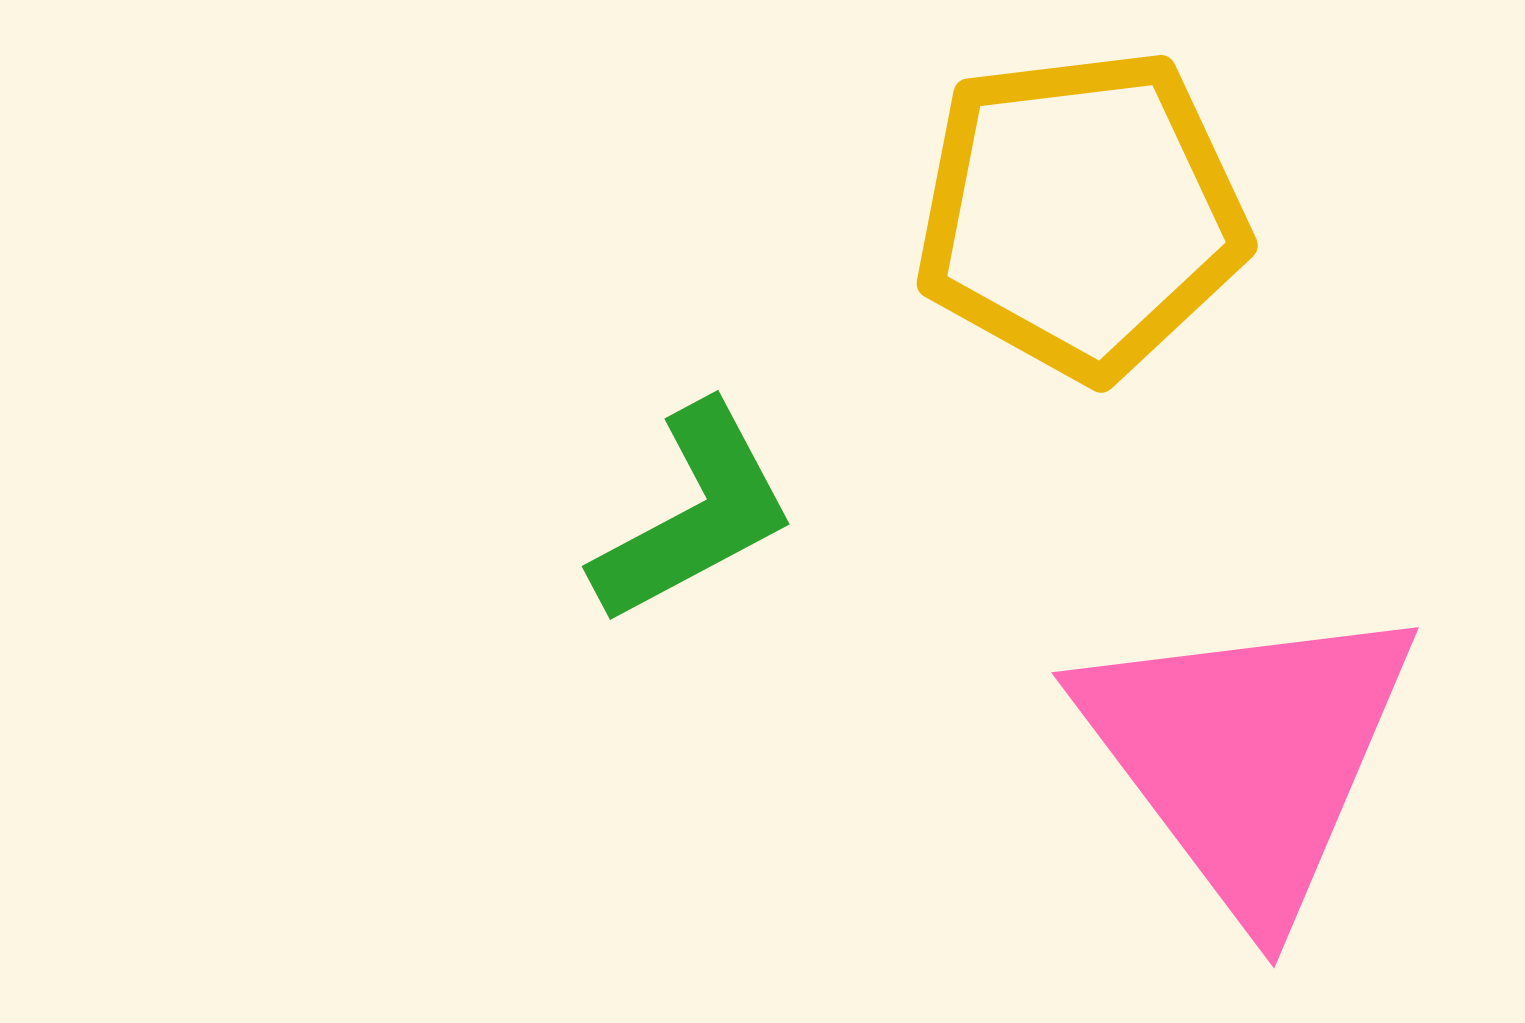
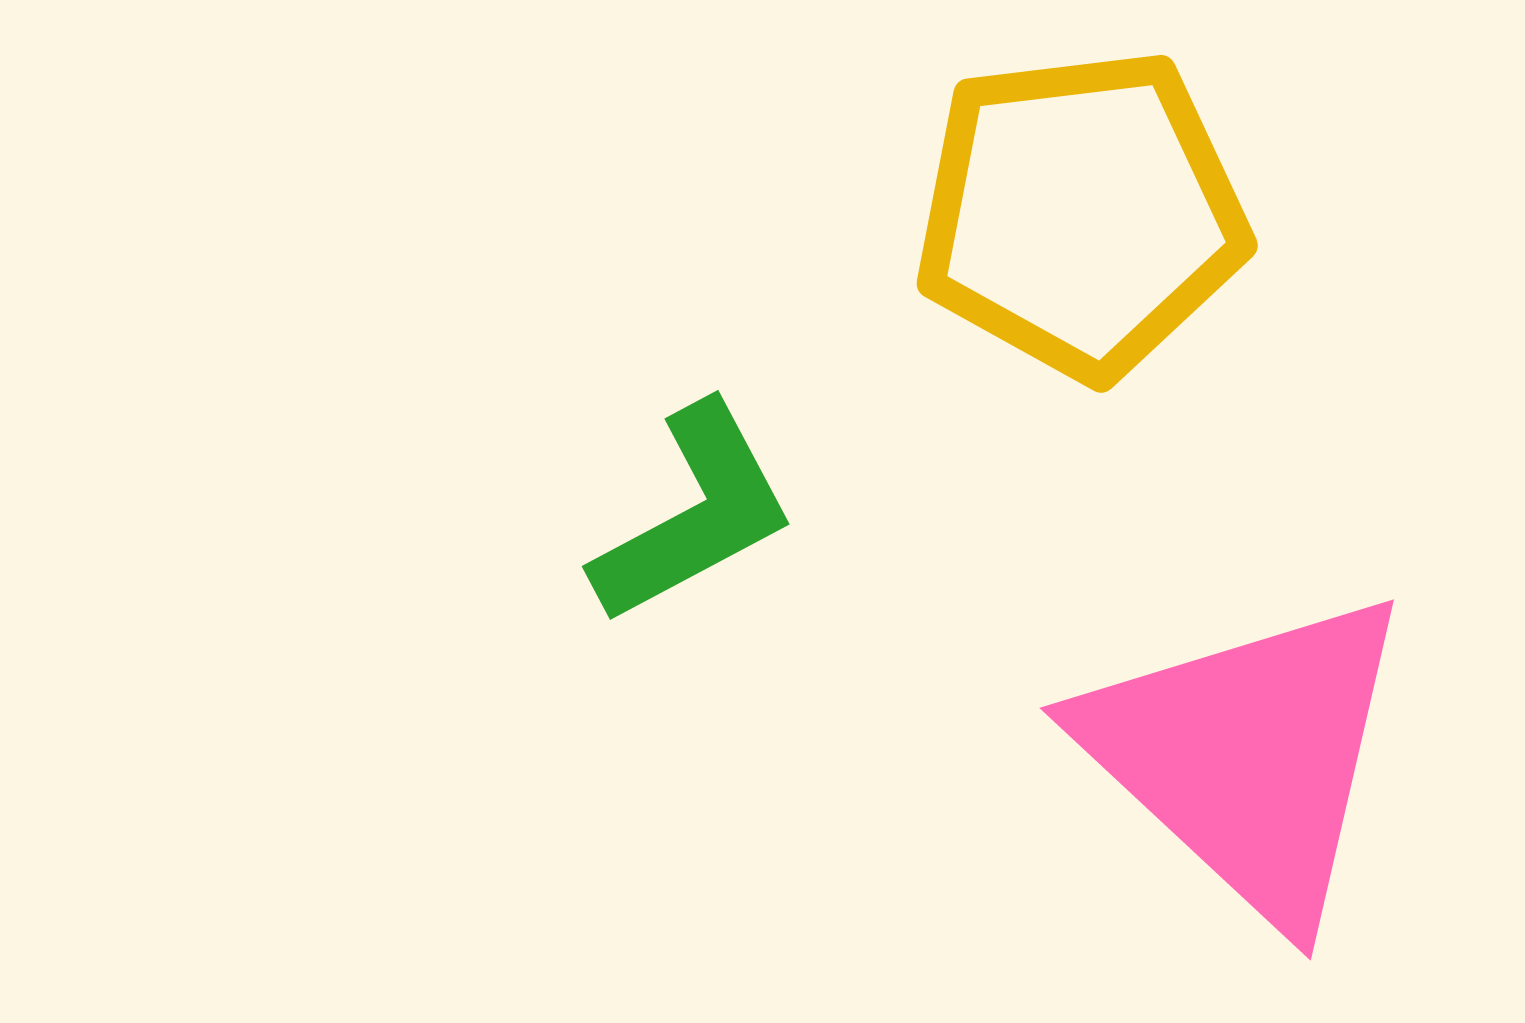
pink triangle: rotated 10 degrees counterclockwise
